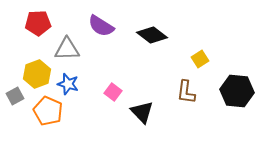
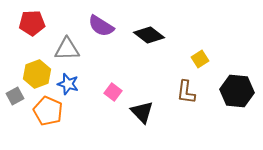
red pentagon: moved 6 px left
black diamond: moved 3 px left
